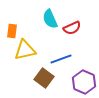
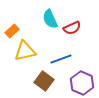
orange rectangle: rotated 40 degrees clockwise
yellow triangle: moved 1 px down
brown square: moved 3 px down
purple hexagon: moved 2 px left, 1 px down
